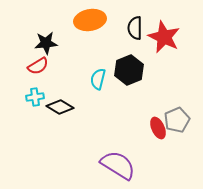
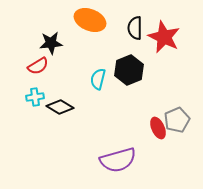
orange ellipse: rotated 32 degrees clockwise
black star: moved 5 px right
purple semicircle: moved 5 px up; rotated 132 degrees clockwise
